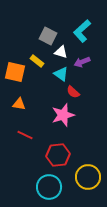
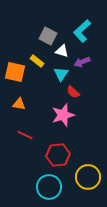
white triangle: moved 1 px right, 1 px up
cyan triangle: rotated 28 degrees clockwise
